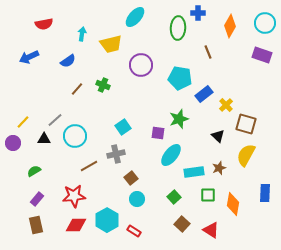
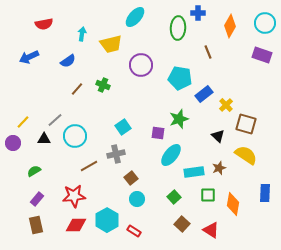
yellow semicircle at (246, 155): rotated 95 degrees clockwise
